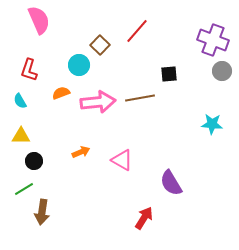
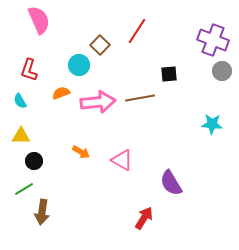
red line: rotated 8 degrees counterclockwise
orange arrow: rotated 54 degrees clockwise
